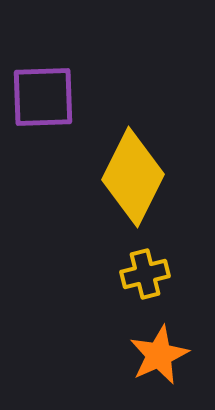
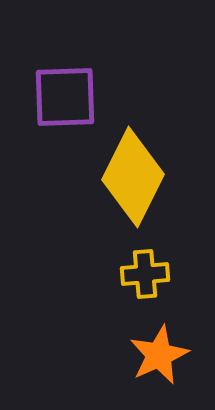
purple square: moved 22 px right
yellow cross: rotated 9 degrees clockwise
